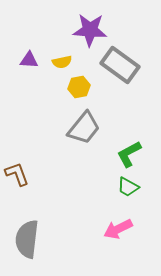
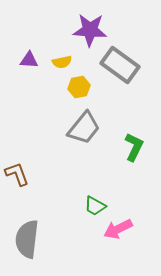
green L-shape: moved 5 px right, 7 px up; rotated 144 degrees clockwise
green trapezoid: moved 33 px left, 19 px down
